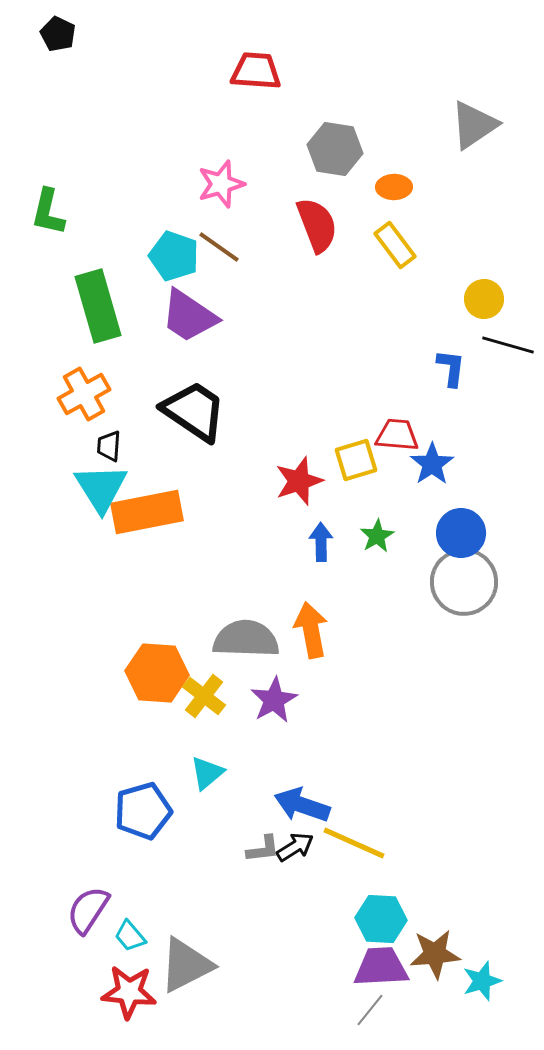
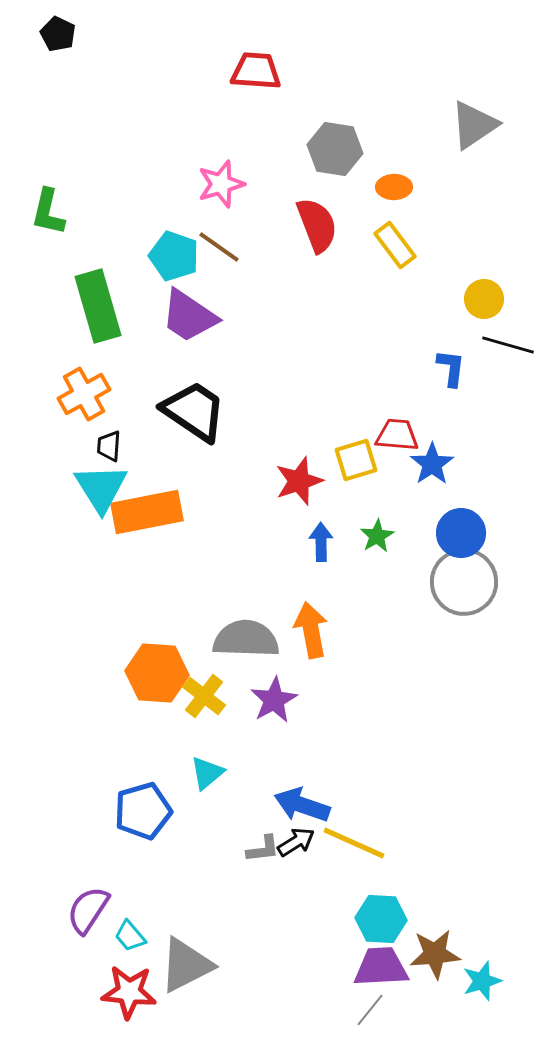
black arrow at (295, 847): moved 1 px right, 5 px up
